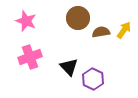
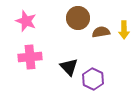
yellow arrow: rotated 144 degrees clockwise
pink cross: rotated 15 degrees clockwise
